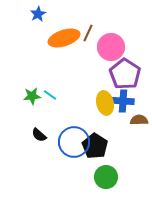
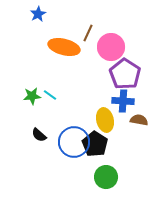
orange ellipse: moved 9 px down; rotated 32 degrees clockwise
yellow ellipse: moved 17 px down
brown semicircle: rotated 12 degrees clockwise
black pentagon: moved 2 px up
